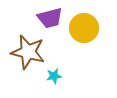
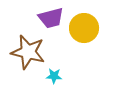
purple trapezoid: moved 1 px right
cyan star: rotated 14 degrees clockwise
